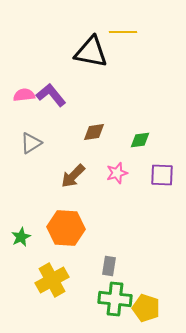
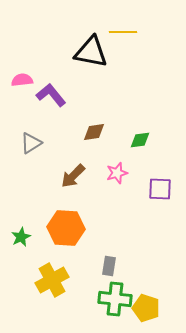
pink semicircle: moved 2 px left, 15 px up
purple square: moved 2 px left, 14 px down
